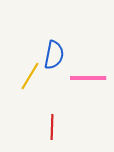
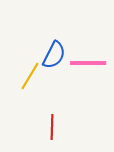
blue semicircle: rotated 16 degrees clockwise
pink line: moved 15 px up
